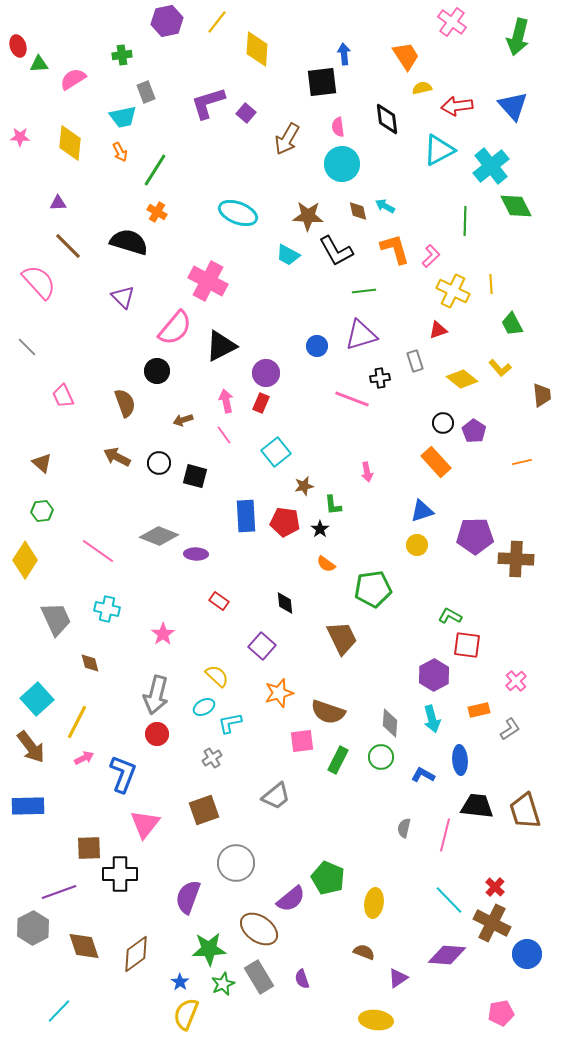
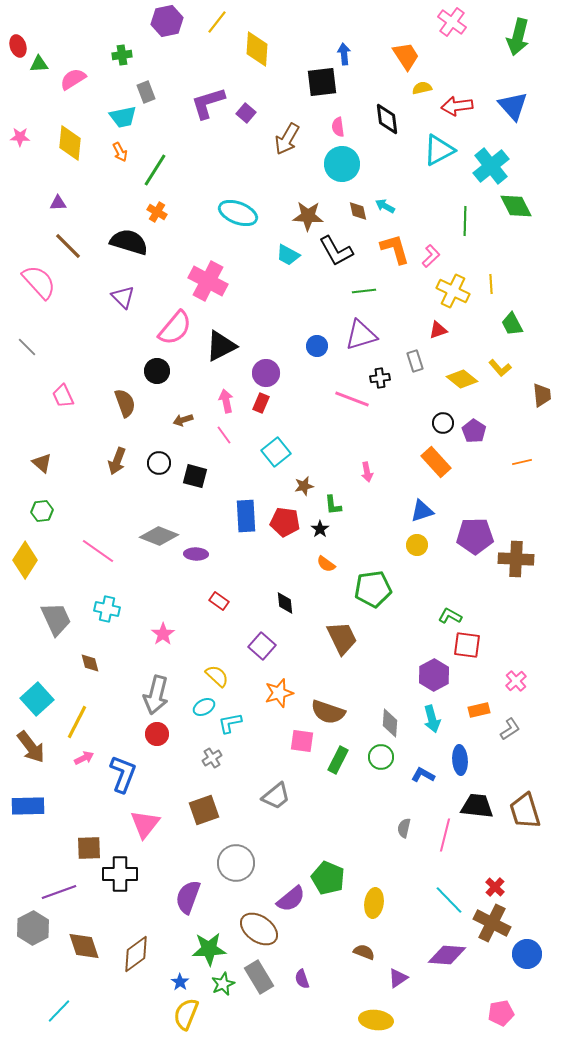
brown arrow at (117, 457): moved 4 px down; rotated 96 degrees counterclockwise
pink square at (302, 741): rotated 15 degrees clockwise
